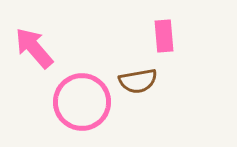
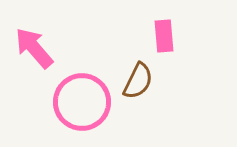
brown semicircle: rotated 54 degrees counterclockwise
